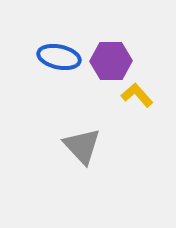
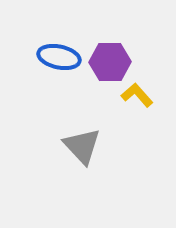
purple hexagon: moved 1 px left, 1 px down
